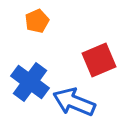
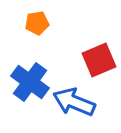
orange pentagon: moved 2 px down; rotated 15 degrees clockwise
